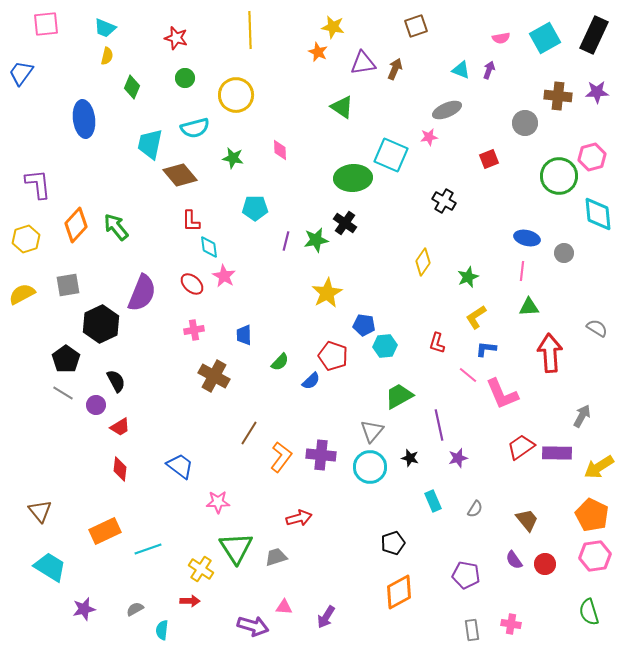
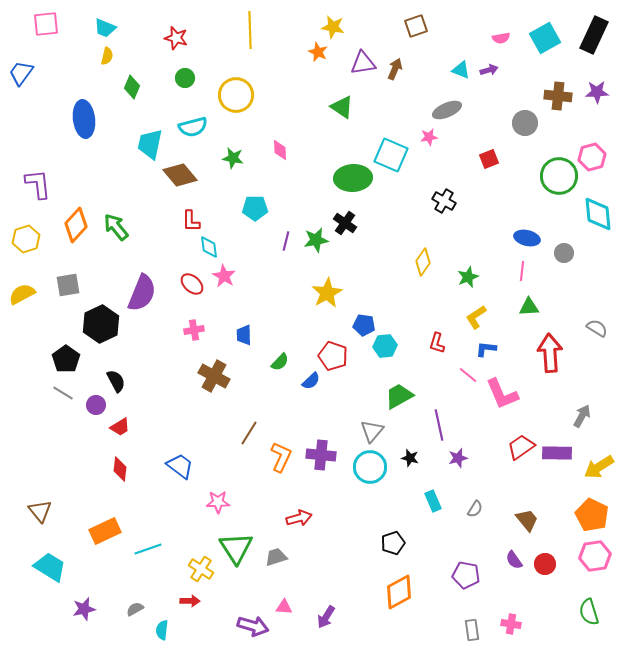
purple arrow at (489, 70): rotated 54 degrees clockwise
cyan semicircle at (195, 128): moved 2 px left, 1 px up
orange L-shape at (281, 457): rotated 12 degrees counterclockwise
